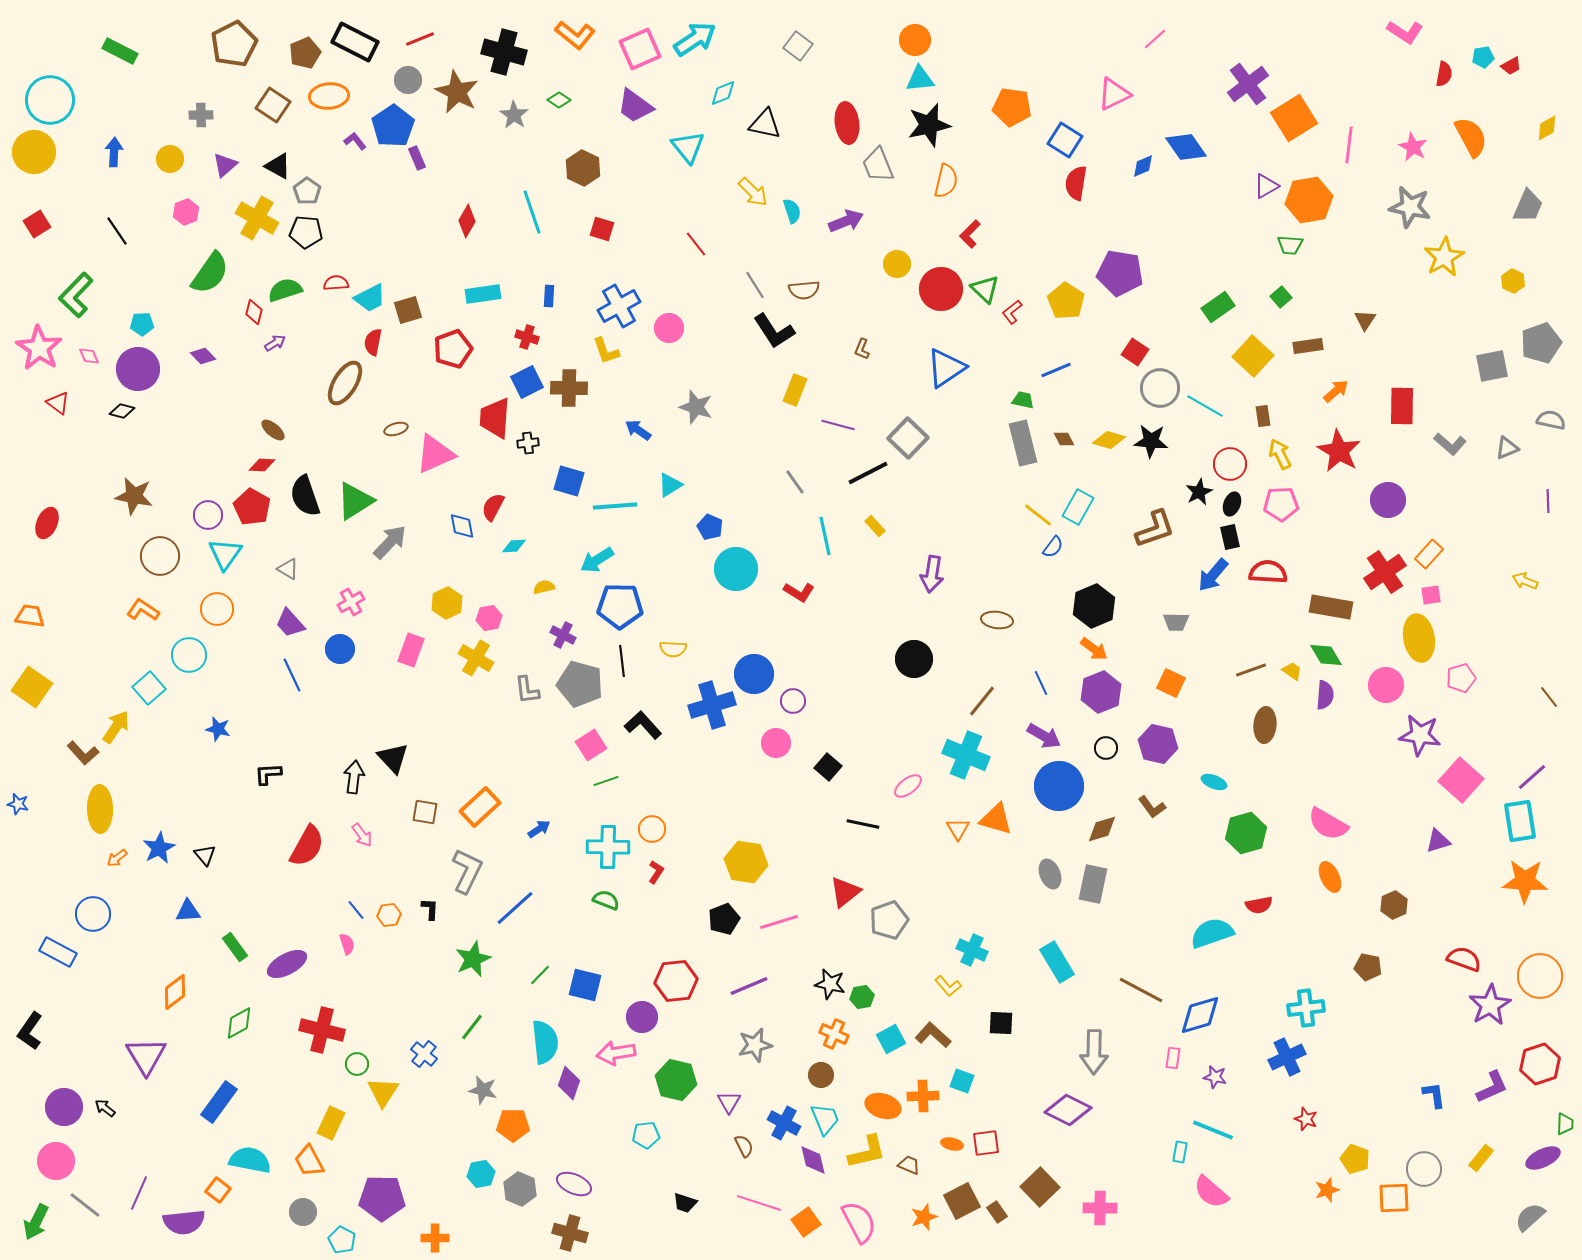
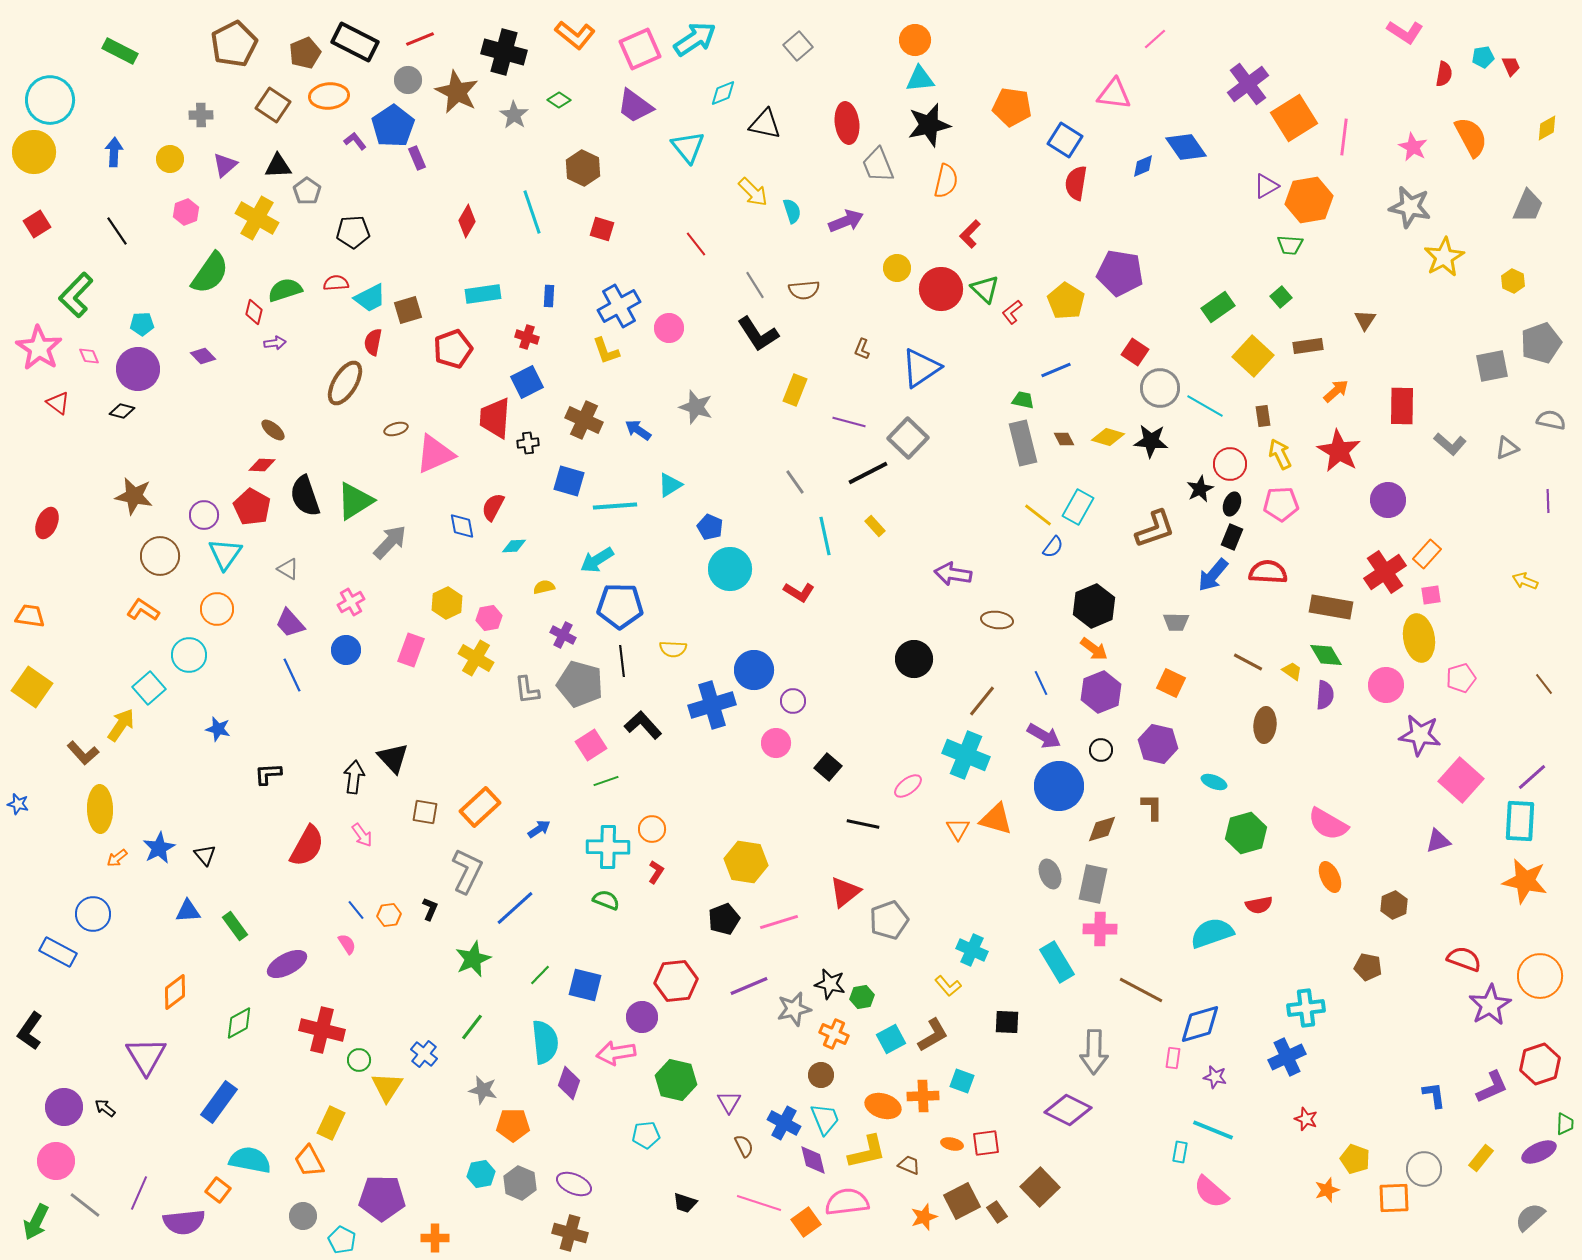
gray square at (798, 46): rotated 12 degrees clockwise
red trapezoid at (1511, 66): rotated 85 degrees counterclockwise
pink triangle at (1114, 94): rotated 33 degrees clockwise
pink line at (1349, 145): moved 5 px left, 8 px up
black triangle at (278, 166): rotated 32 degrees counterclockwise
black pentagon at (306, 232): moved 47 px right; rotated 8 degrees counterclockwise
yellow circle at (897, 264): moved 4 px down
black L-shape at (774, 331): moved 16 px left, 3 px down
purple arrow at (275, 343): rotated 25 degrees clockwise
blue triangle at (946, 368): moved 25 px left
brown cross at (569, 388): moved 15 px right, 32 px down; rotated 24 degrees clockwise
purple line at (838, 425): moved 11 px right, 3 px up
yellow diamond at (1109, 440): moved 1 px left, 3 px up
black star at (1199, 492): moved 1 px right, 3 px up
purple circle at (208, 515): moved 4 px left
black rectangle at (1230, 537): moved 2 px right; rotated 35 degrees clockwise
orange rectangle at (1429, 554): moved 2 px left
cyan circle at (736, 569): moved 6 px left
purple arrow at (932, 574): moved 21 px right; rotated 90 degrees clockwise
blue circle at (340, 649): moved 6 px right, 1 px down
brown line at (1251, 670): moved 3 px left, 8 px up; rotated 48 degrees clockwise
blue circle at (754, 674): moved 4 px up
brown line at (1549, 697): moved 5 px left, 13 px up
yellow arrow at (116, 727): moved 5 px right, 2 px up
black circle at (1106, 748): moved 5 px left, 2 px down
brown L-shape at (1152, 807): rotated 144 degrees counterclockwise
cyan rectangle at (1520, 821): rotated 12 degrees clockwise
orange star at (1525, 881): rotated 9 degrees clockwise
black L-shape at (430, 909): rotated 20 degrees clockwise
pink semicircle at (347, 944): rotated 15 degrees counterclockwise
green rectangle at (235, 947): moved 21 px up
blue diamond at (1200, 1015): moved 9 px down
black square at (1001, 1023): moved 6 px right, 1 px up
brown L-shape at (933, 1035): rotated 108 degrees clockwise
gray star at (755, 1045): moved 39 px right, 36 px up
green circle at (357, 1064): moved 2 px right, 4 px up
yellow triangle at (383, 1092): moved 4 px right, 5 px up
purple ellipse at (1543, 1158): moved 4 px left, 6 px up
gray hexagon at (520, 1189): moved 6 px up
pink cross at (1100, 1208): moved 279 px up
gray circle at (303, 1212): moved 4 px down
pink semicircle at (859, 1222): moved 12 px left, 20 px up; rotated 69 degrees counterclockwise
